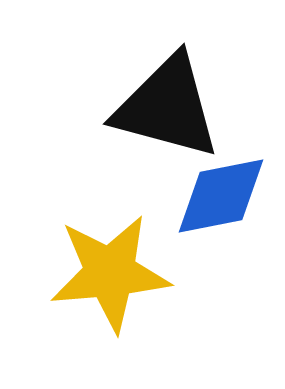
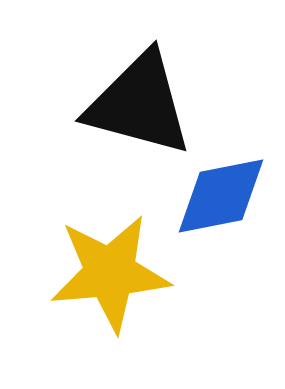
black triangle: moved 28 px left, 3 px up
